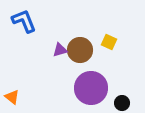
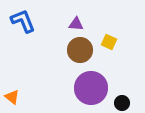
blue L-shape: moved 1 px left
purple triangle: moved 16 px right, 26 px up; rotated 21 degrees clockwise
